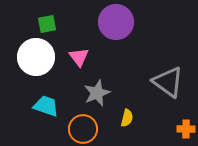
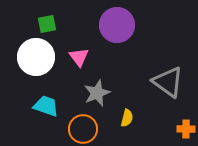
purple circle: moved 1 px right, 3 px down
